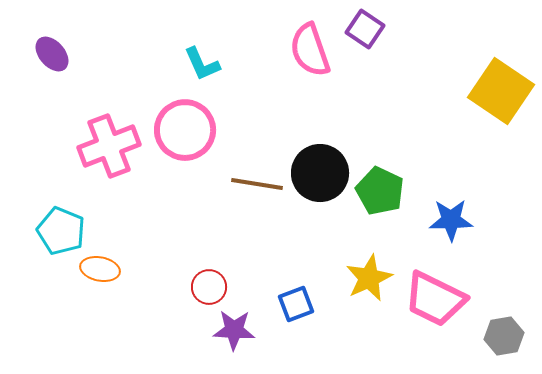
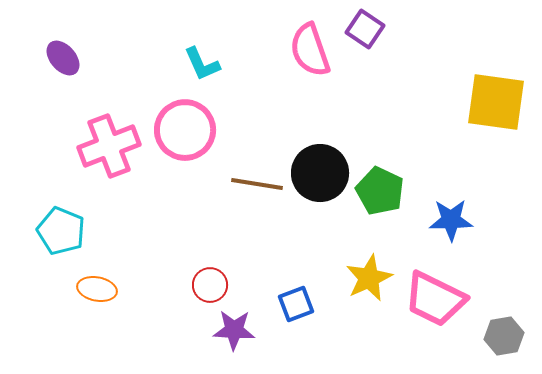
purple ellipse: moved 11 px right, 4 px down
yellow square: moved 5 px left, 11 px down; rotated 26 degrees counterclockwise
orange ellipse: moved 3 px left, 20 px down
red circle: moved 1 px right, 2 px up
